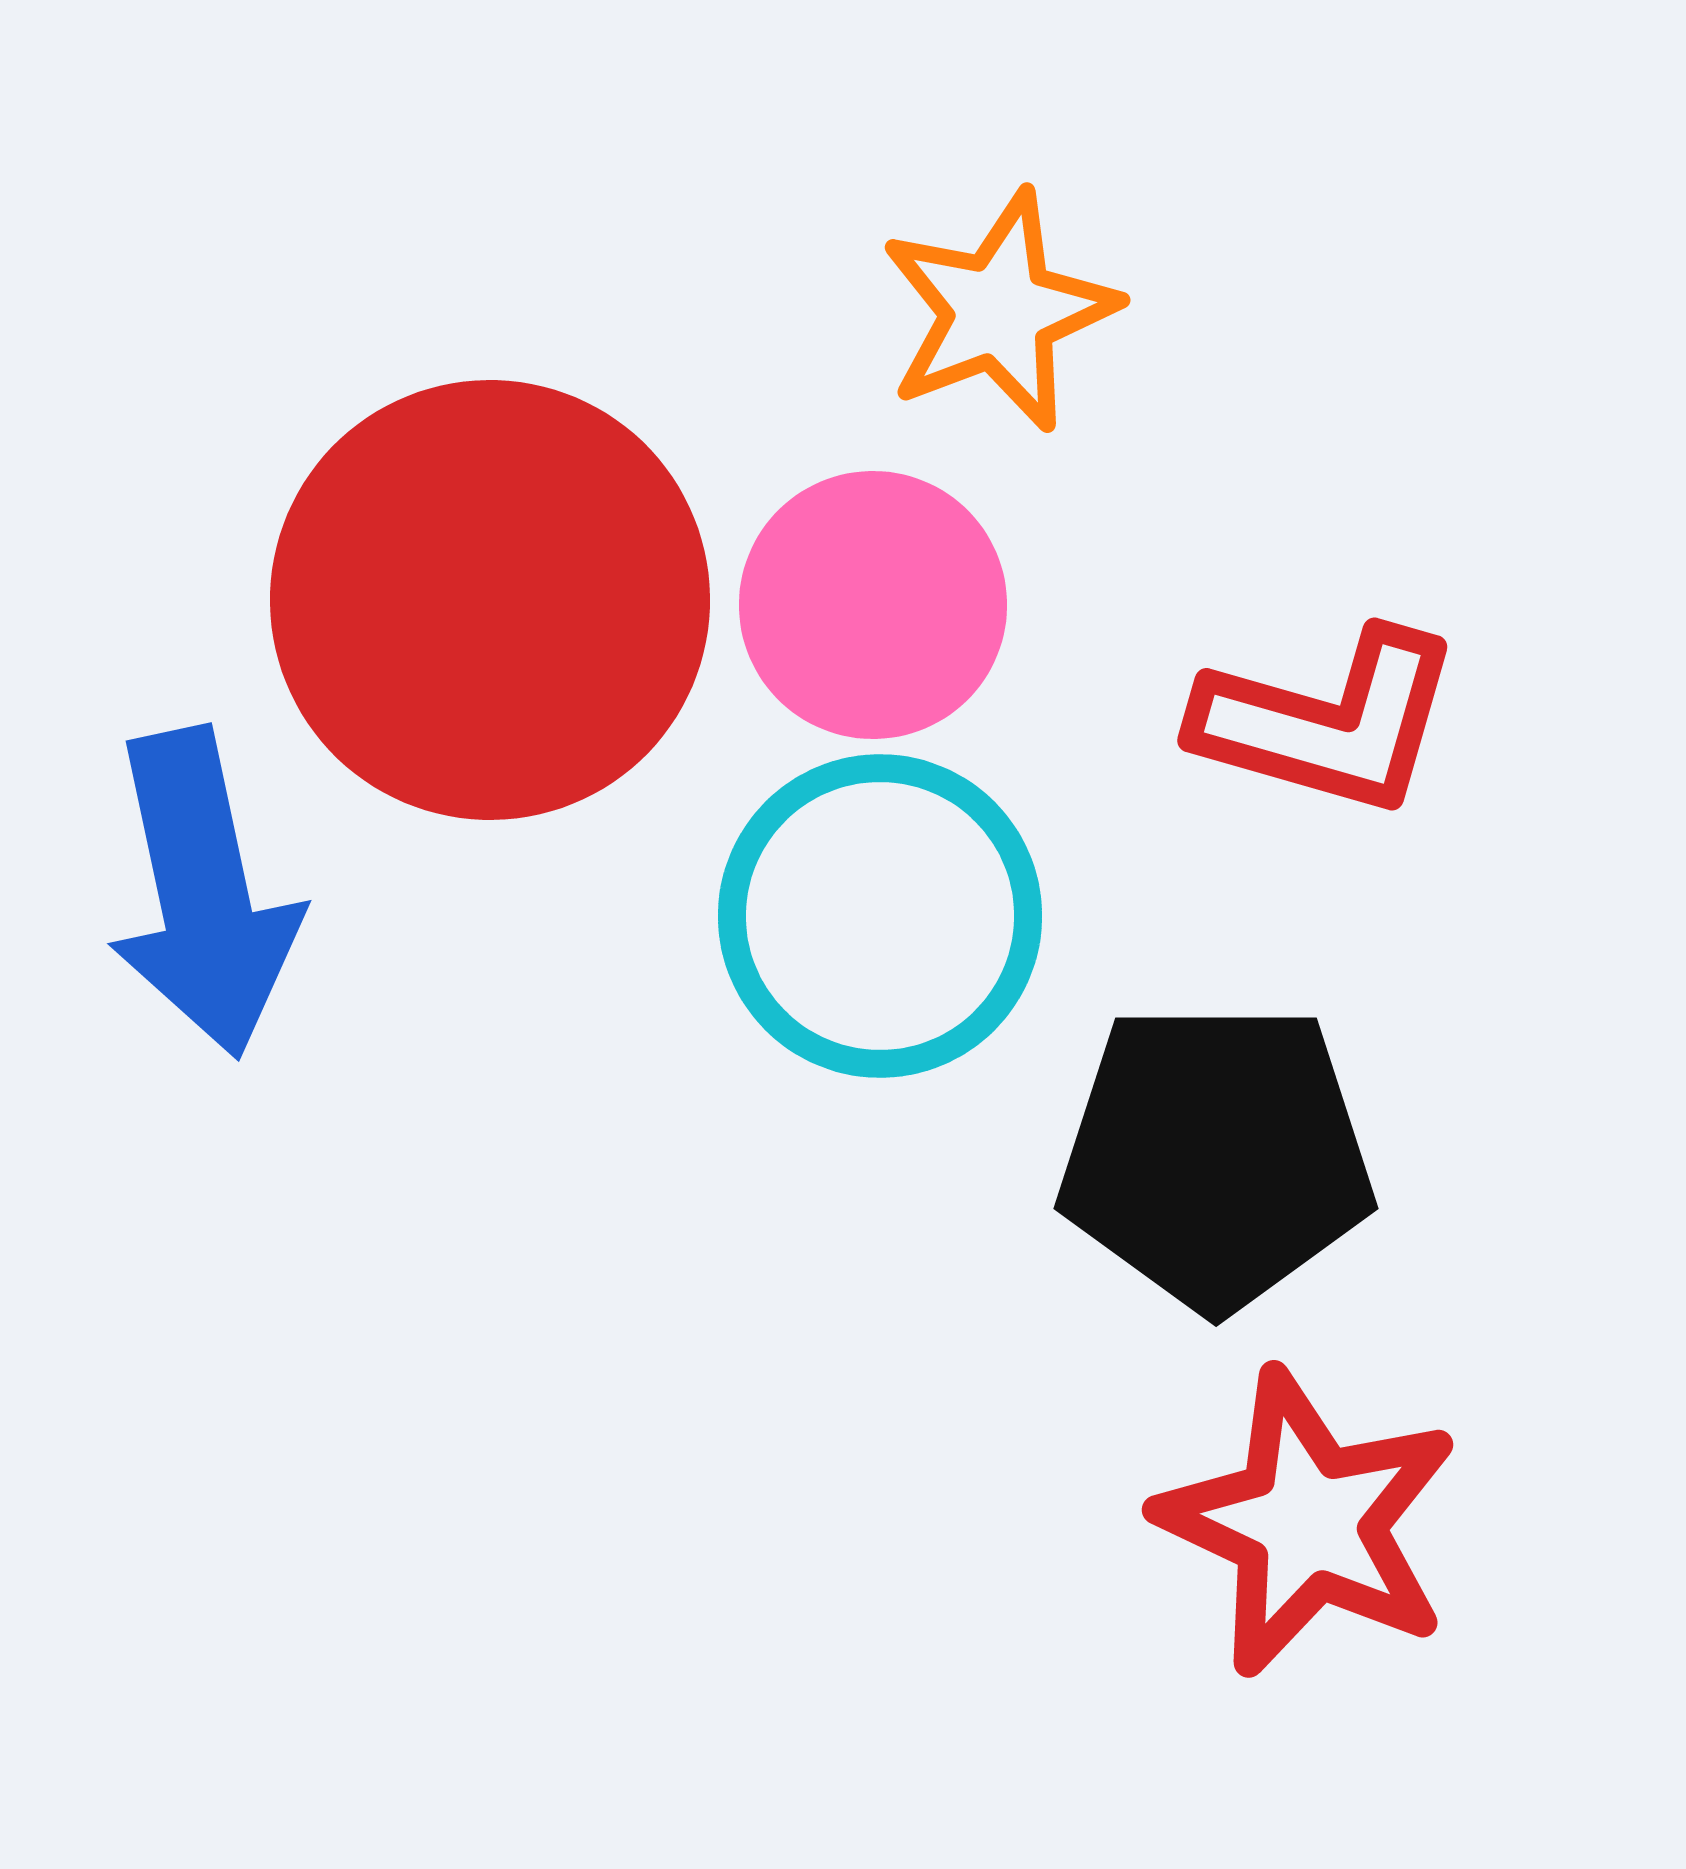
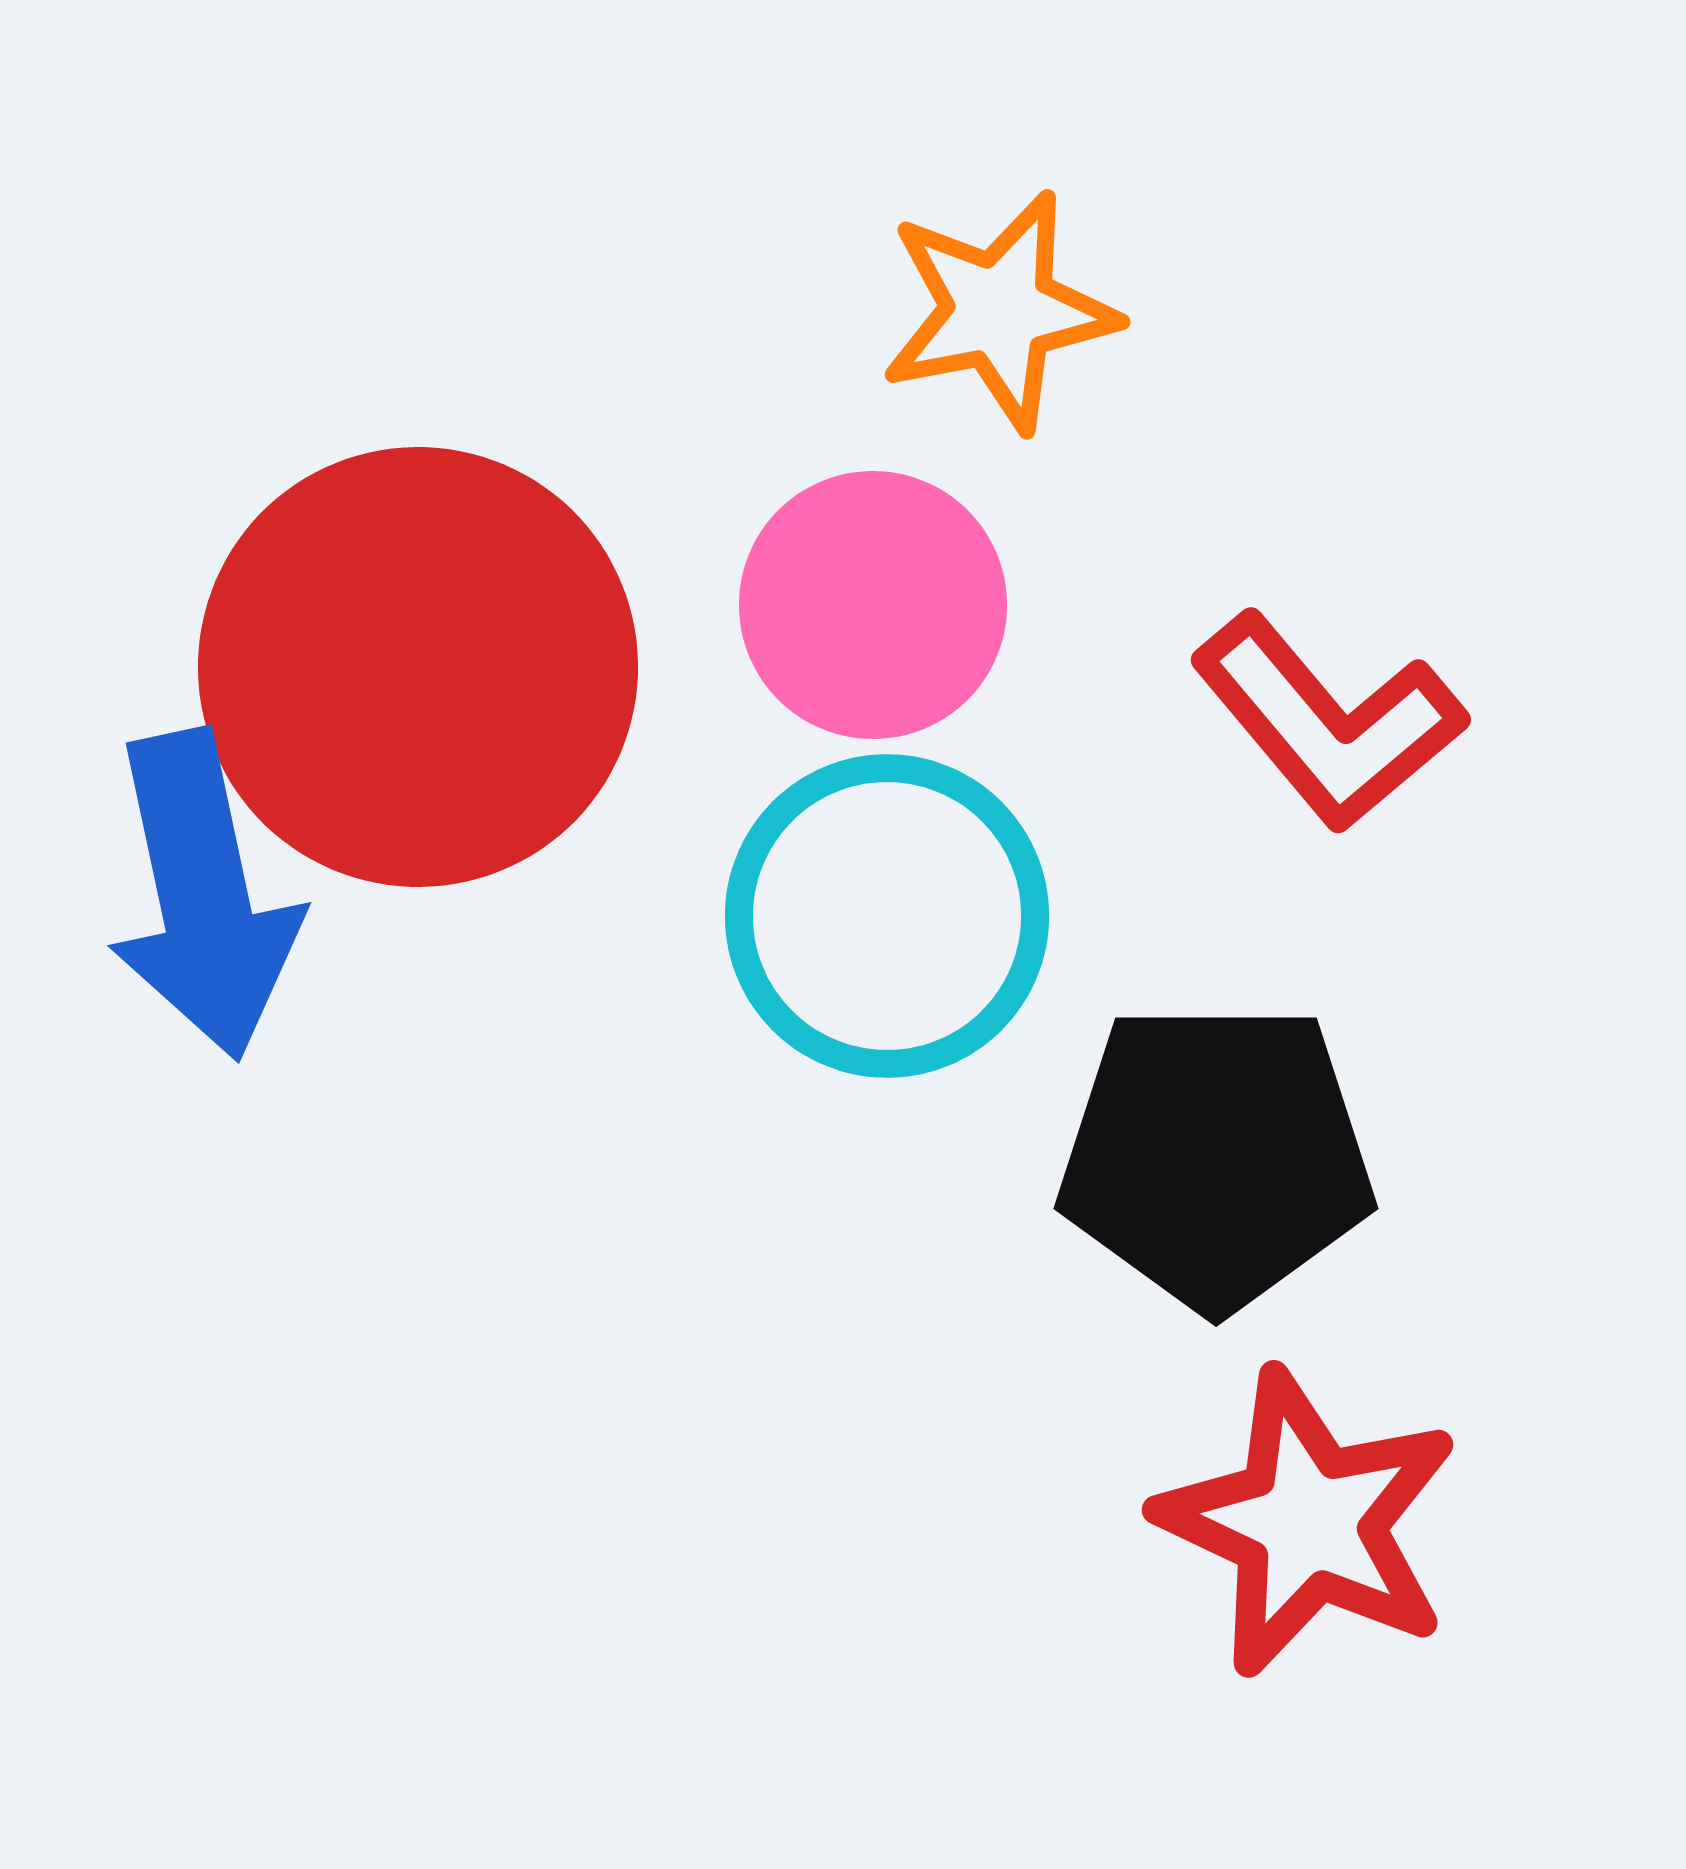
orange star: rotated 10 degrees clockwise
red circle: moved 72 px left, 67 px down
red L-shape: rotated 34 degrees clockwise
blue arrow: moved 2 px down
cyan circle: moved 7 px right
